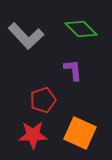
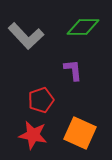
green diamond: moved 2 px right, 2 px up; rotated 44 degrees counterclockwise
red pentagon: moved 2 px left
red star: rotated 12 degrees clockwise
